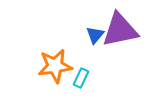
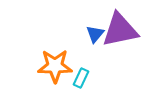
blue triangle: moved 1 px up
orange star: rotated 8 degrees clockwise
